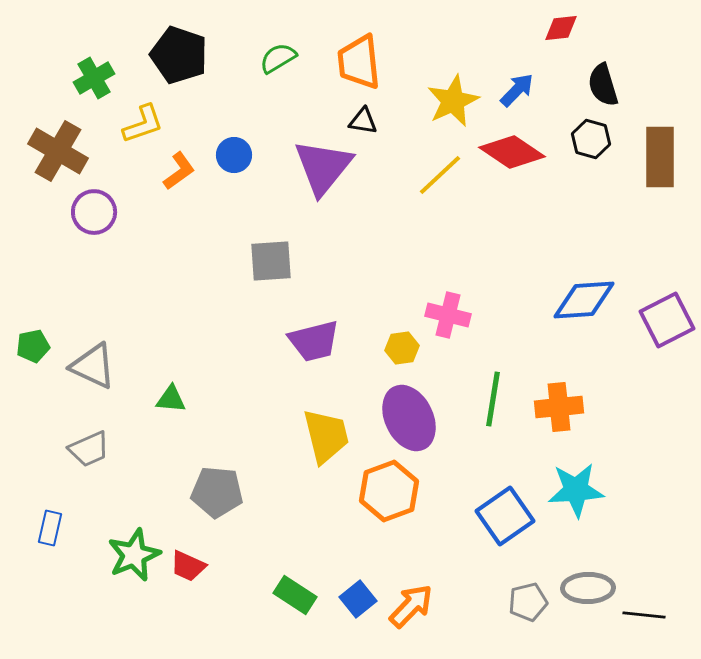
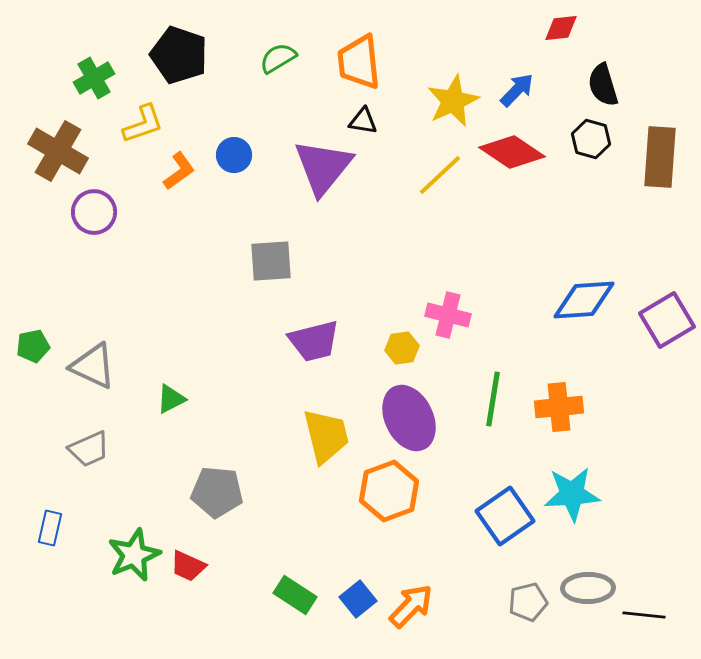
brown rectangle at (660, 157): rotated 4 degrees clockwise
purple square at (667, 320): rotated 4 degrees counterclockwise
green triangle at (171, 399): rotated 32 degrees counterclockwise
cyan star at (576, 490): moved 4 px left, 4 px down
